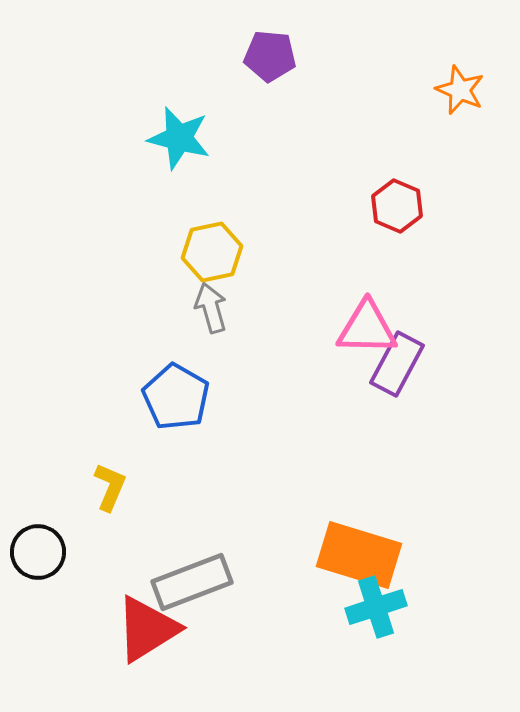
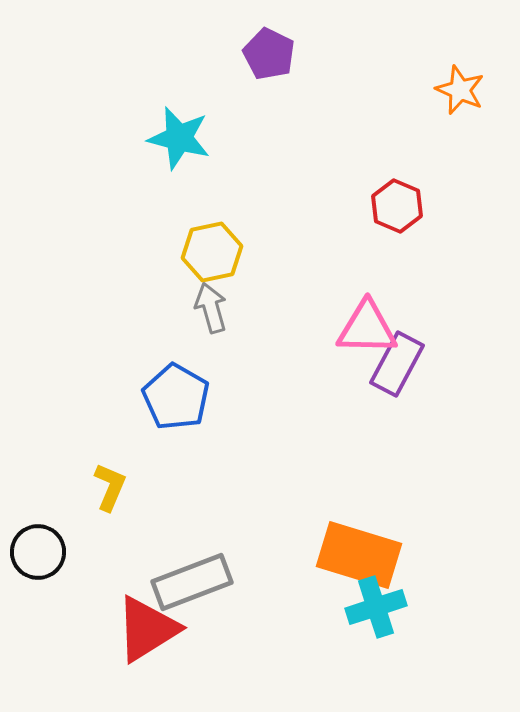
purple pentagon: moved 1 px left, 2 px up; rotated 21 degrees clockwise
